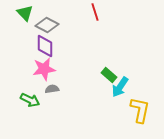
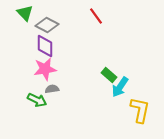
red line: moved 1 px right, 4 px down; rotated 18 degrees counterclockwise
pink star: moved 1 px right
green arrow: moved 7 px right
